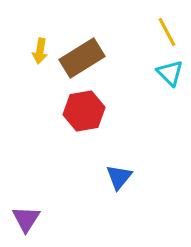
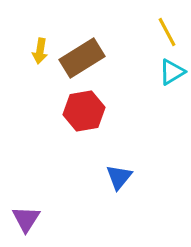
cyan triangle: moved 2 px right, 1 px up; rotated 44 degrees clockwise
